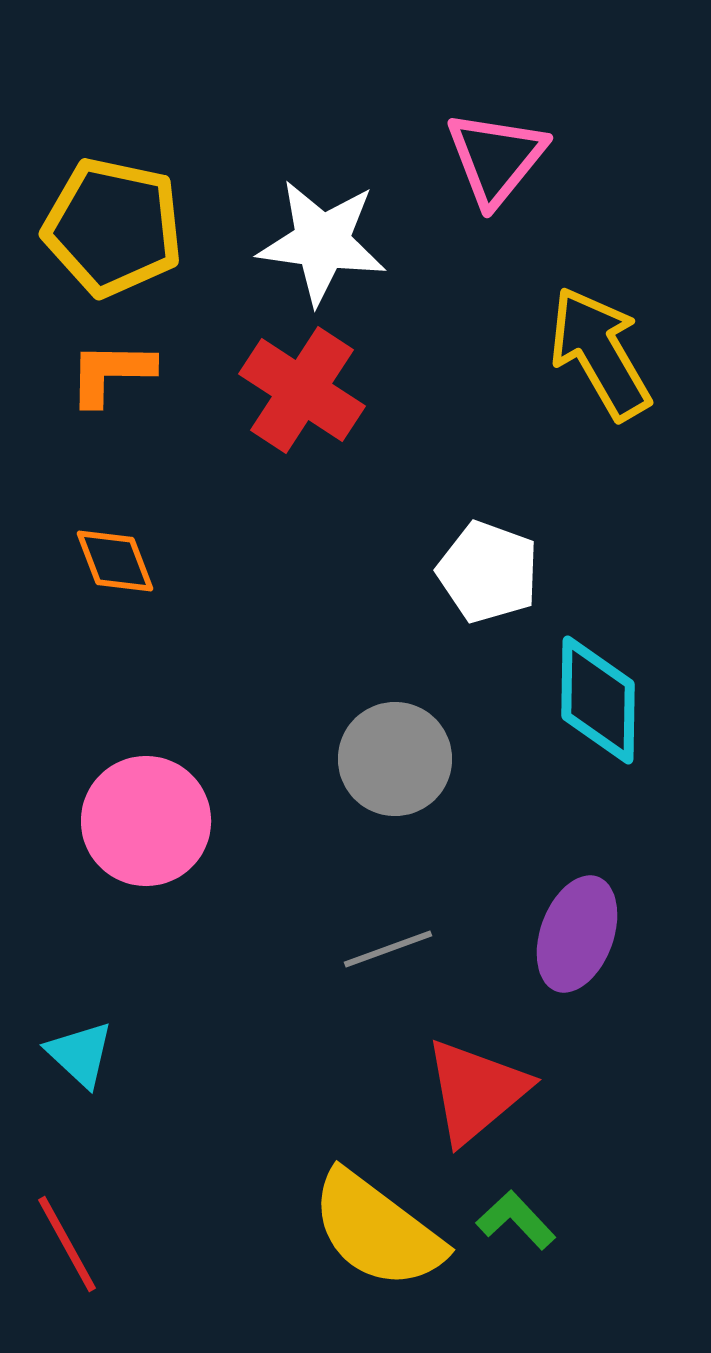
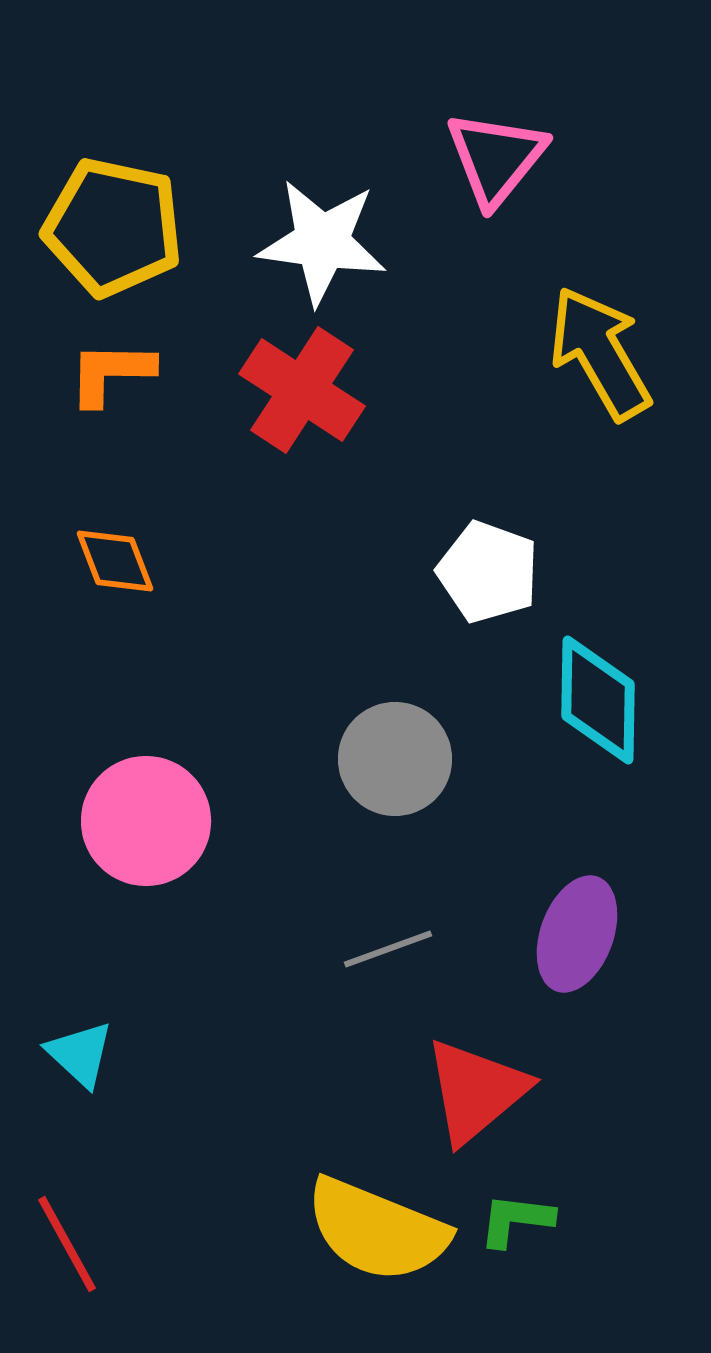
green L-shape: rotated 40 degrees counterclockwise
yellow semicircle: rotated 15 degrees counterclockwise
